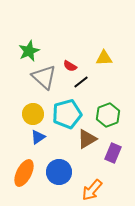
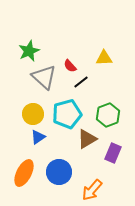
red semicircle: rotated 16 degrees clockwise
